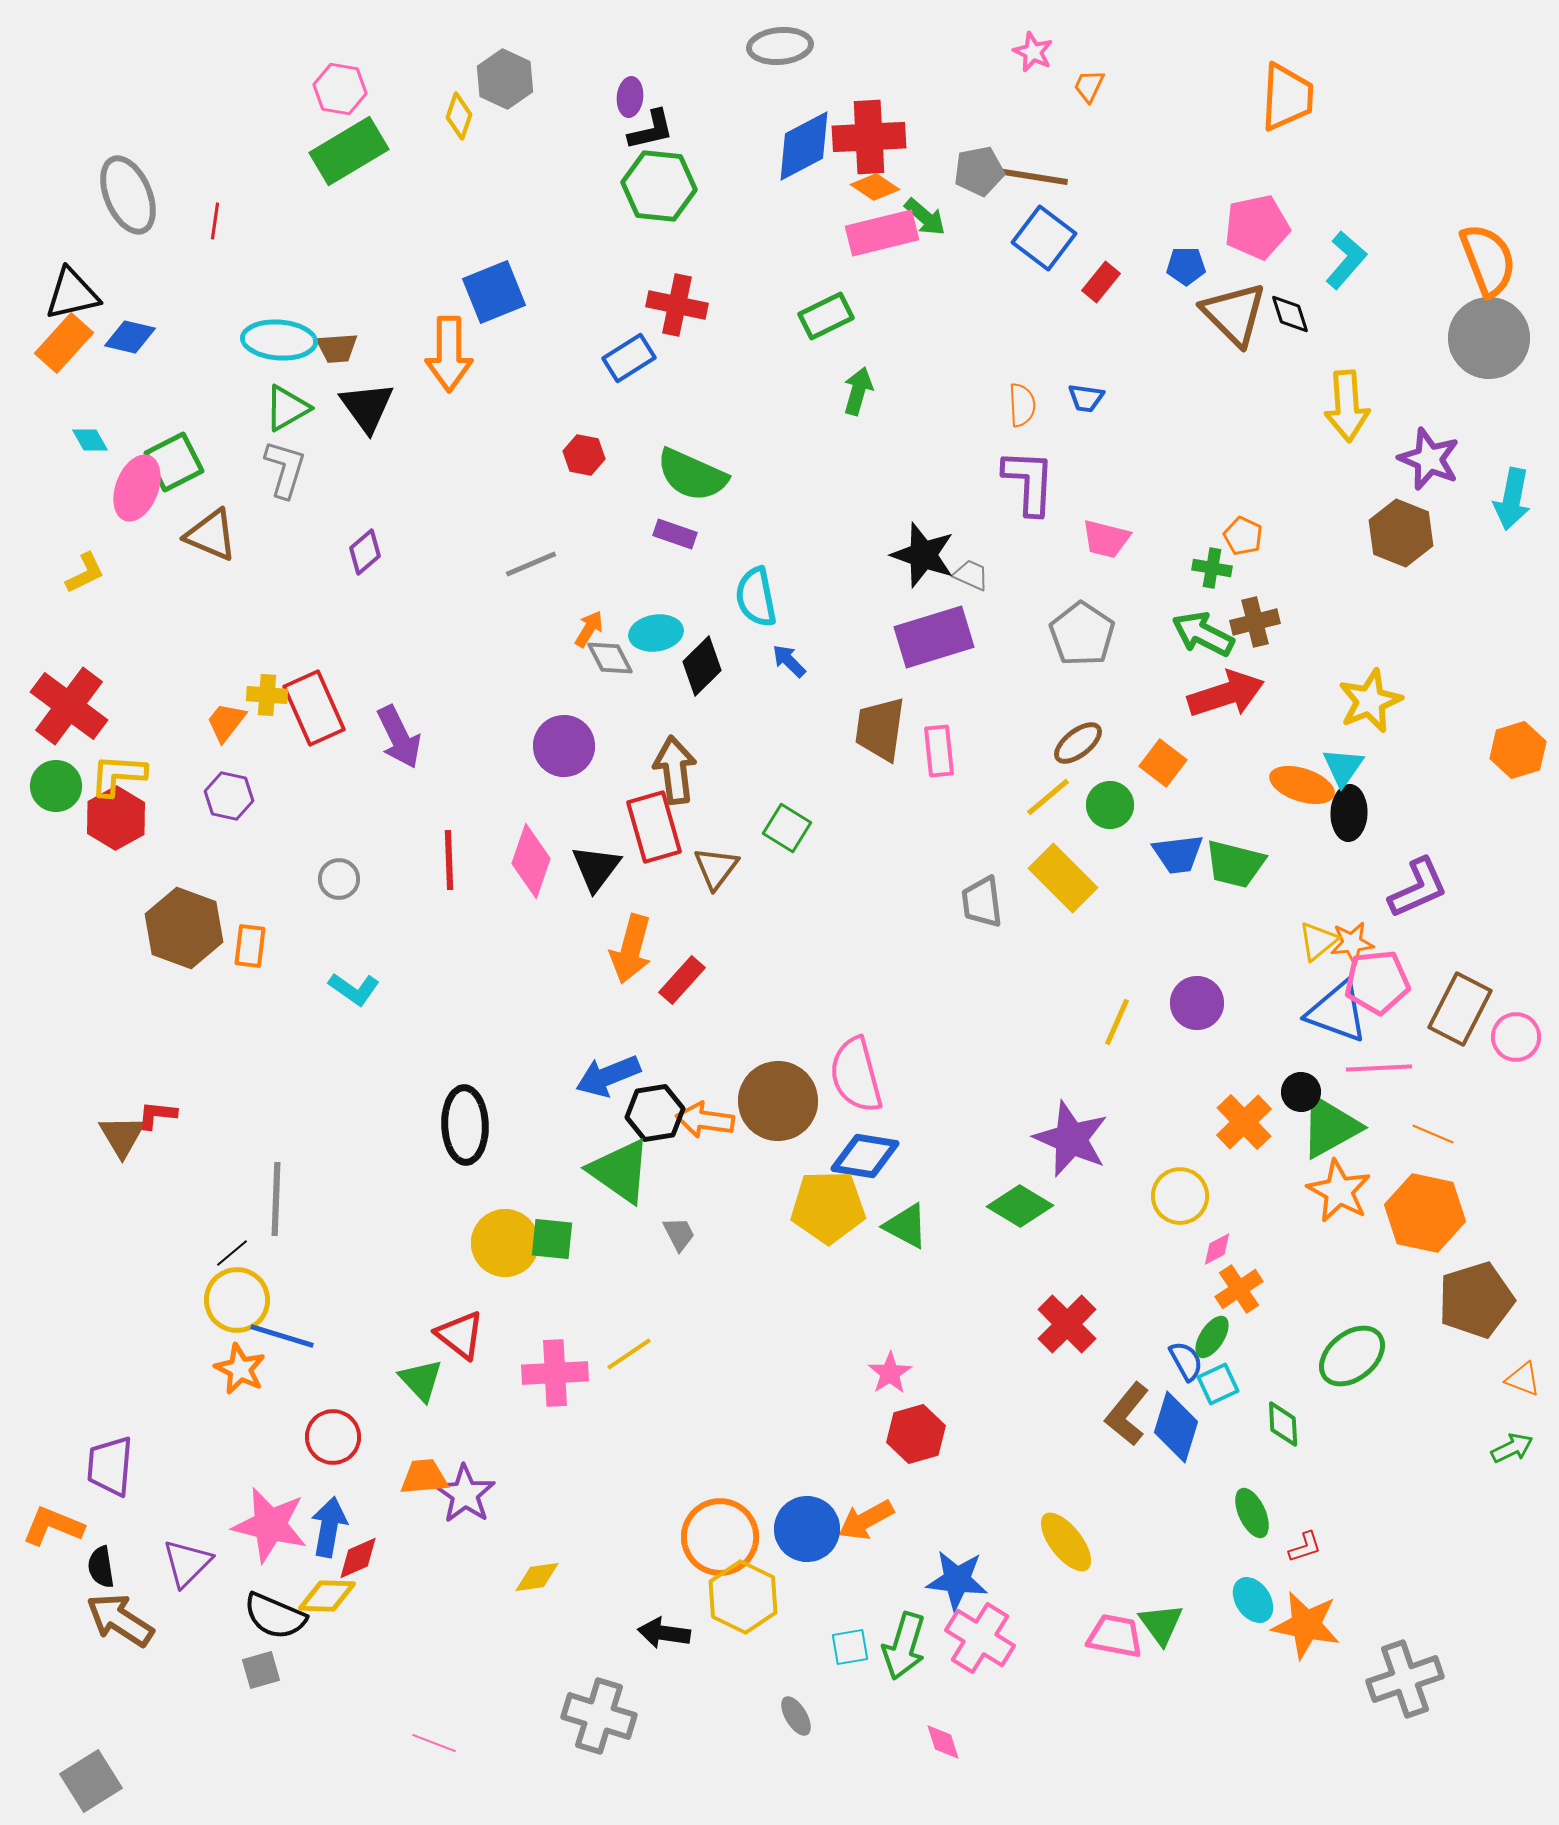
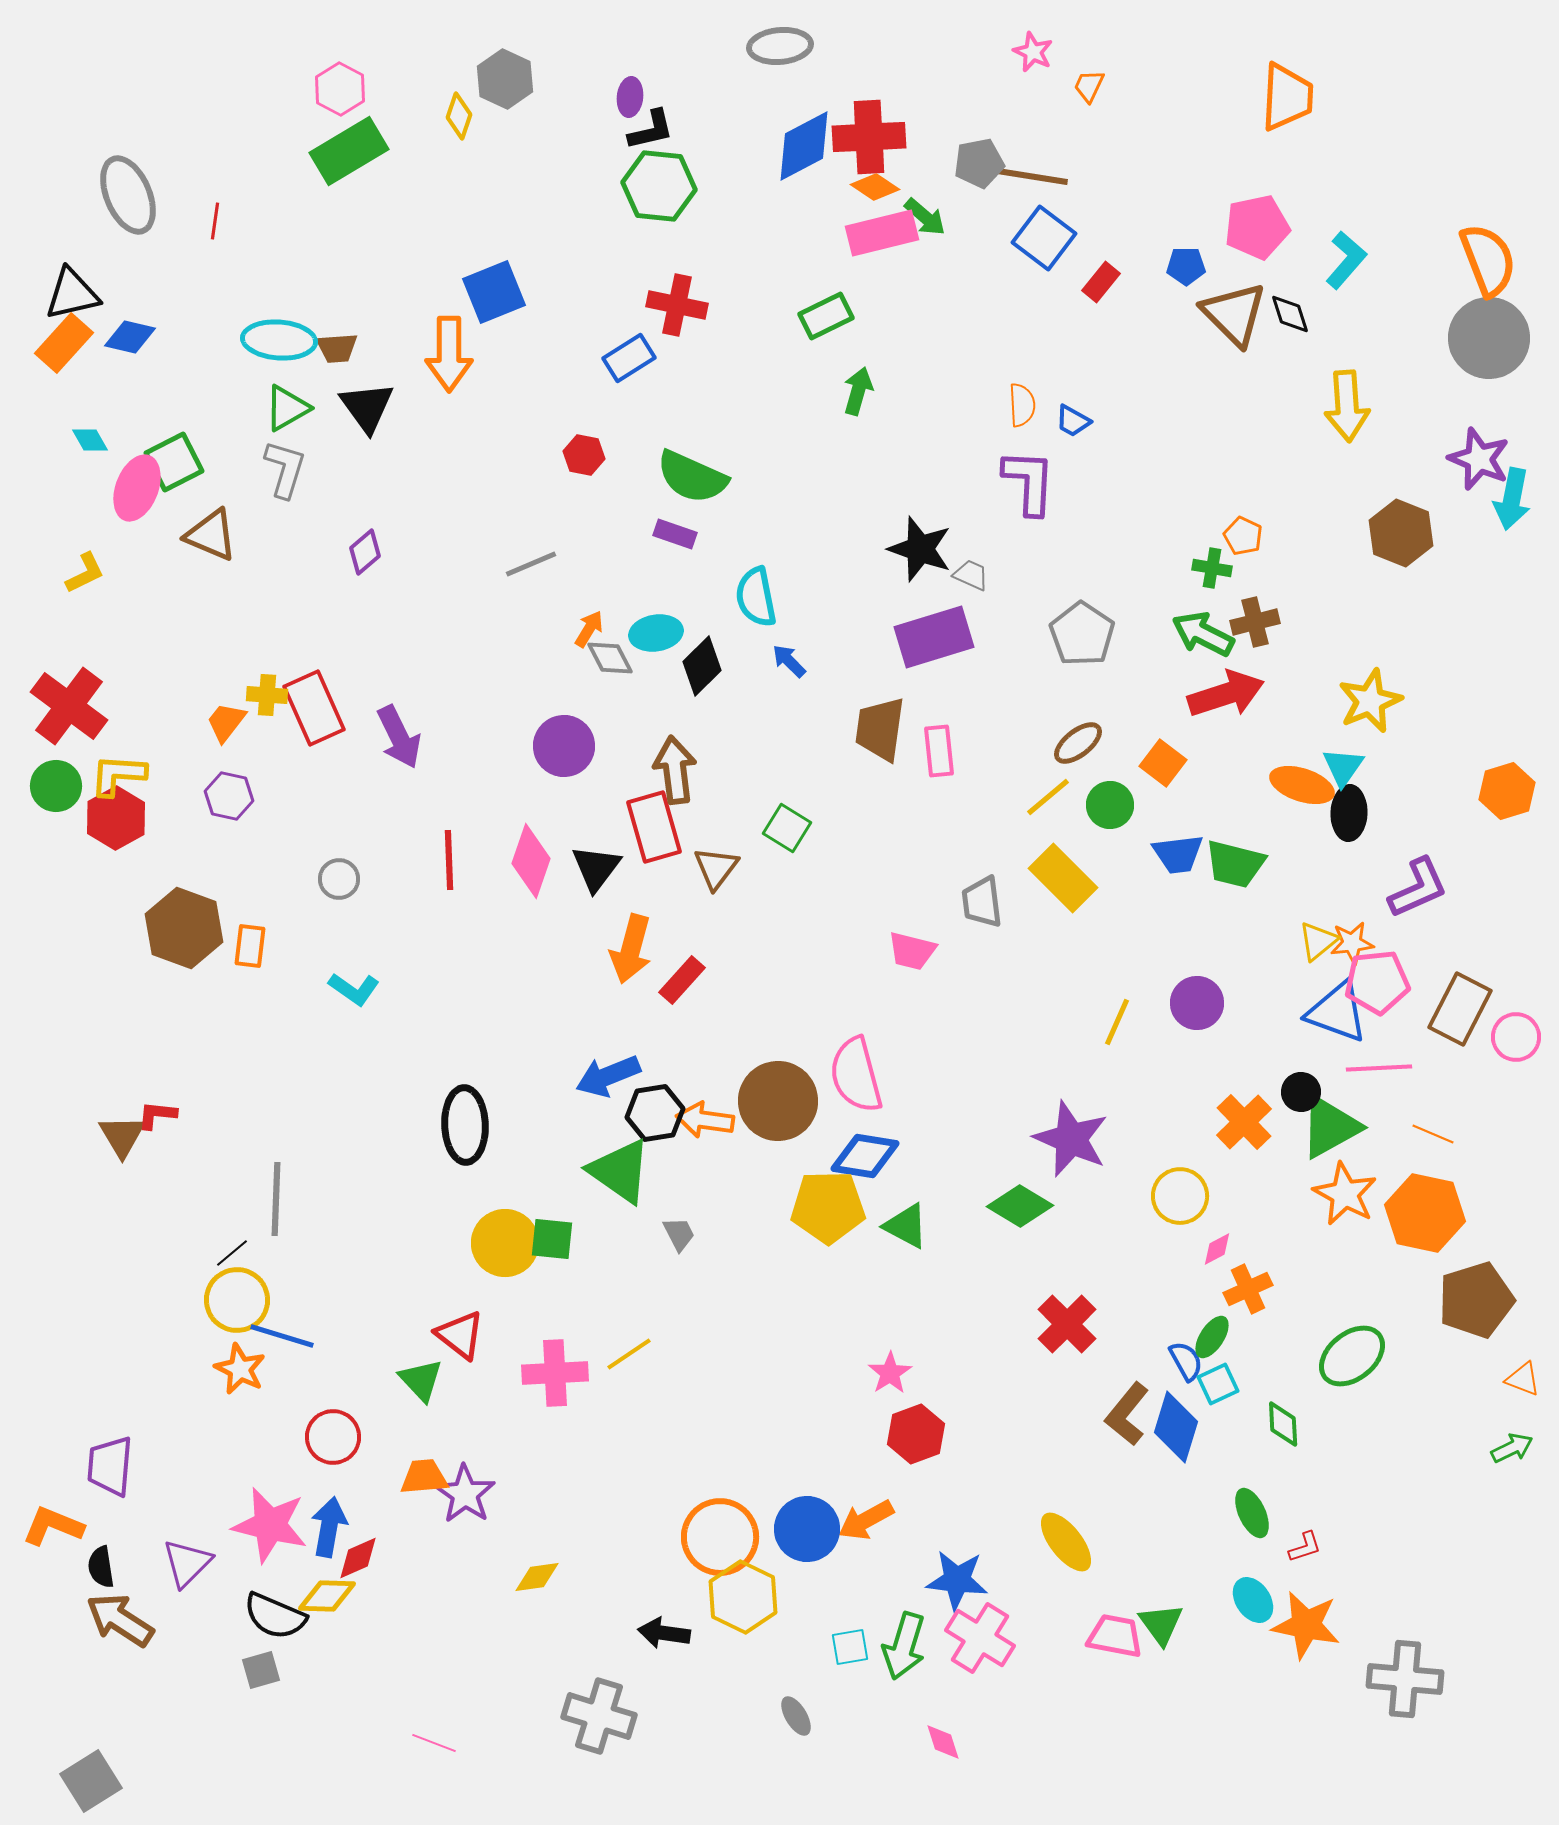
pink hexagon at (340, 89): rotated 18 degrees clockwise
gray pentagon at (979, 171): moved 8 px up
blue trapezoid at (1086, 398): moved 13 px left, 23 px down; rotated 21 degrees clockwise
purple star at (1429, 459): moved 50 px right
green semicircle at (692, 475): moved 2 px down
pink trapezoid at (1106, 539): moved 194 px left, 412 px down
black star at (923, 555): moved 3 px left, 6 px up
orange hexagon at (1518, 750): moved 11 px left, 41 px down
orange star at (1339, 1191): moved 6 px right, 3 px down
orange cross at (1239, 1289): moved 9 px right; rotated 9 degrees clockwise
red hexagon at (916, 1434): rotated 4 degrees counterclockwise
gray cross at (1405, 1679): rotated 24 degrees clockwise
